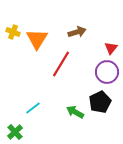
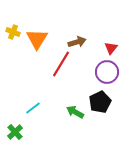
brown arrow: moved 10 px down
